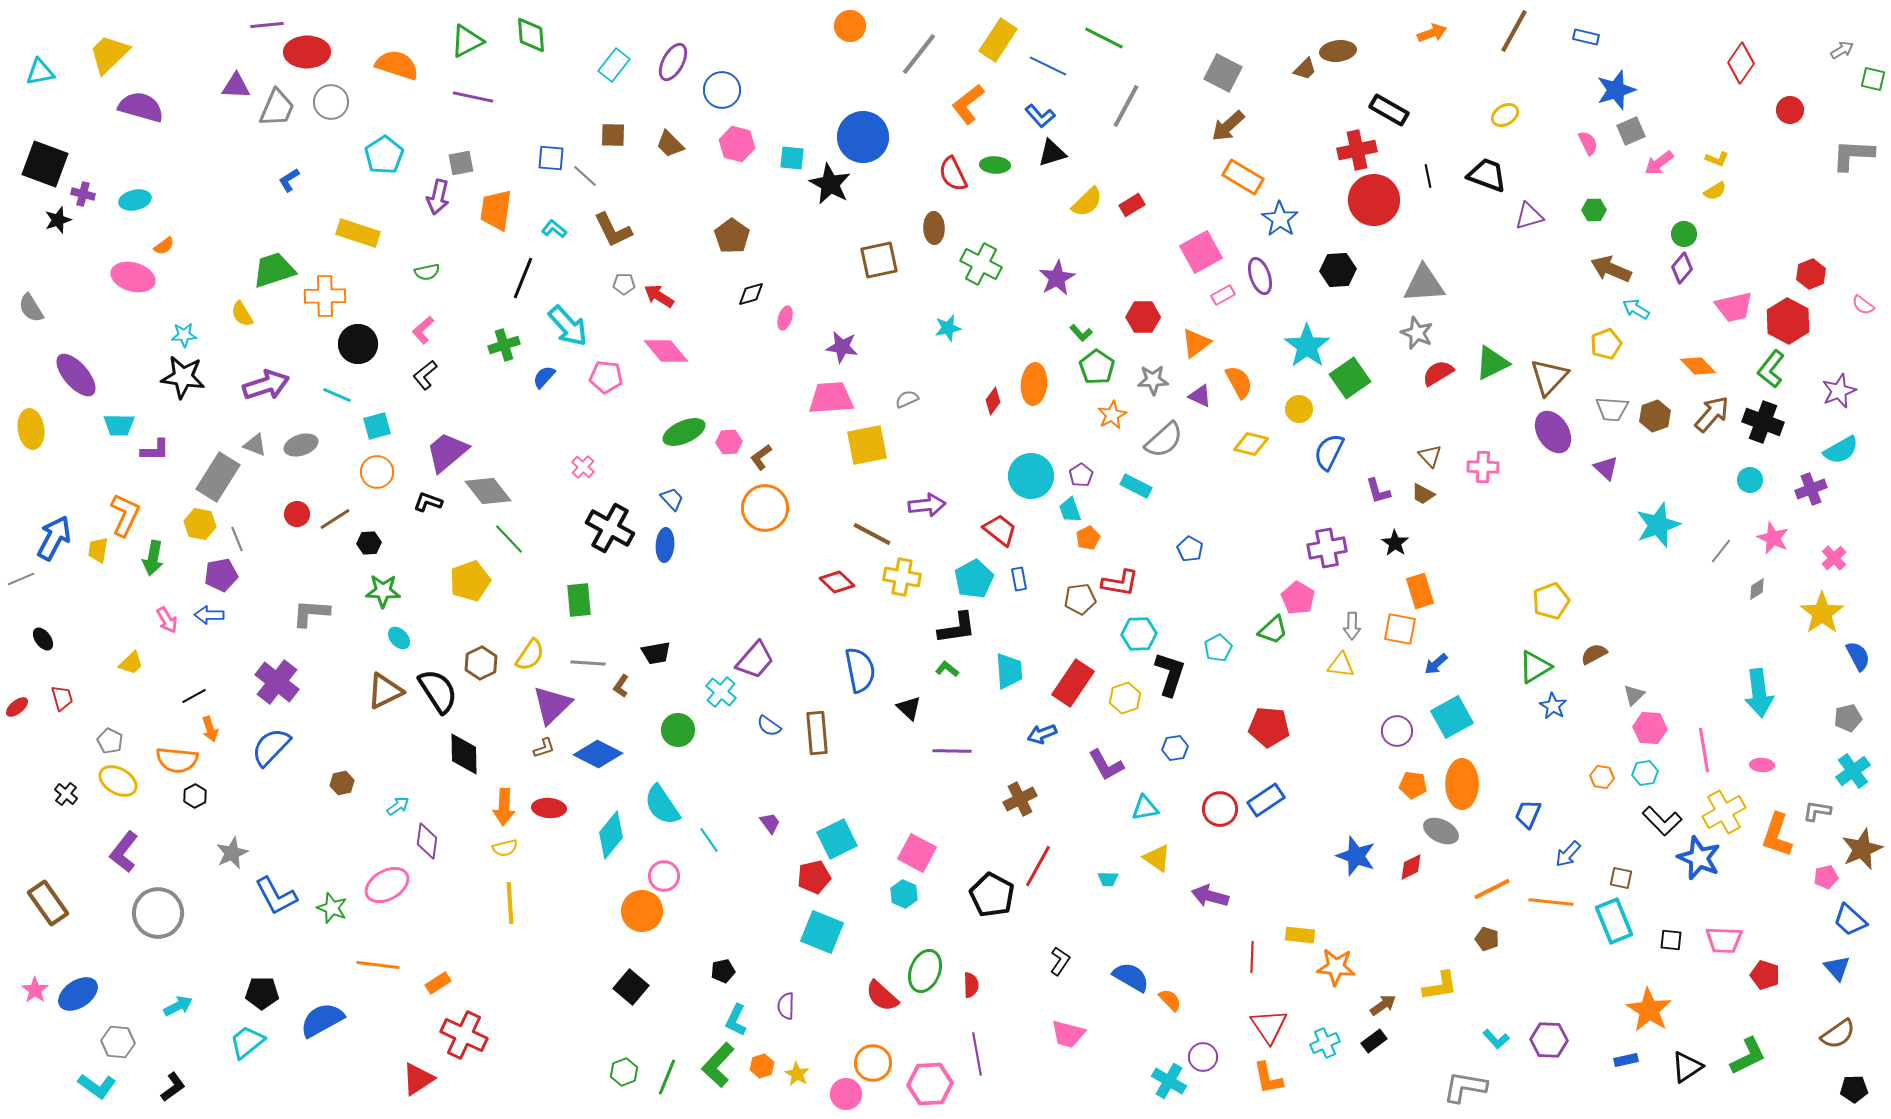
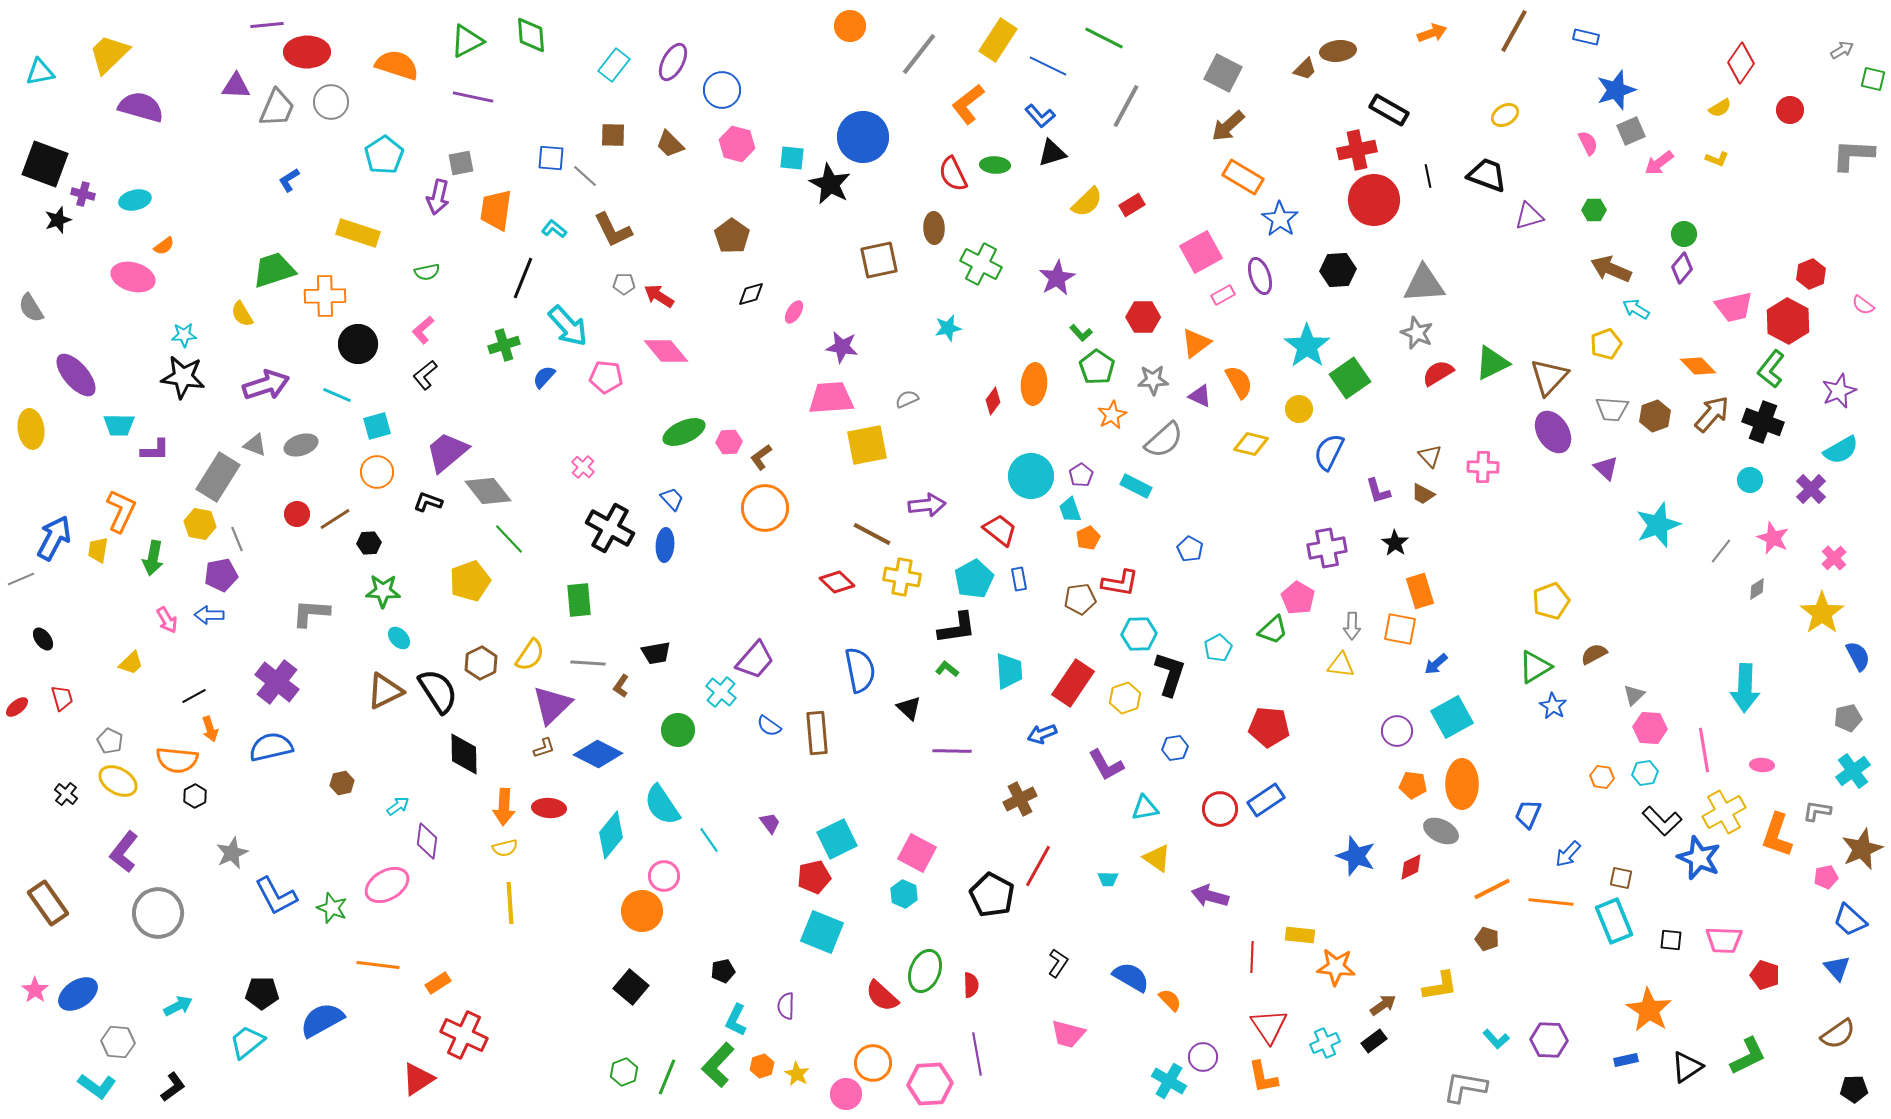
yellow semicircle at (1715, 191): moved 5 px right, 83 px up
pink ellipse at (785, 318): moved 9 px right, 6 px up; rotated 15 degrees clockwise
purple cross at (1811, 489): rotated 24 degrees counterclockwise
orange L-shape at (125, 515): moved 4 px left, 4 px up
cyan arrow at (1759, 693): moved 14 px left, 5 px up; rotated 9 degrees clockwise
blue semicircle at (271, 747): rotated 33 degrees clockwise
black L-shape at (1060, 961): moved 2 px left, 2 px down
orange L-shape at (1268, 1078): moved 5 px left, 1 px up
